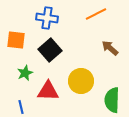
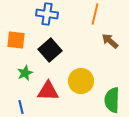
orange line: moved 1 px left; rotated 50 degrees counterclockwise
blue cross: moved 4 px up
brown arrow: moved 7 px up
